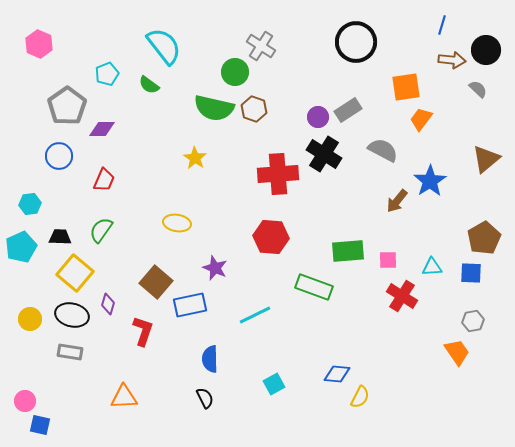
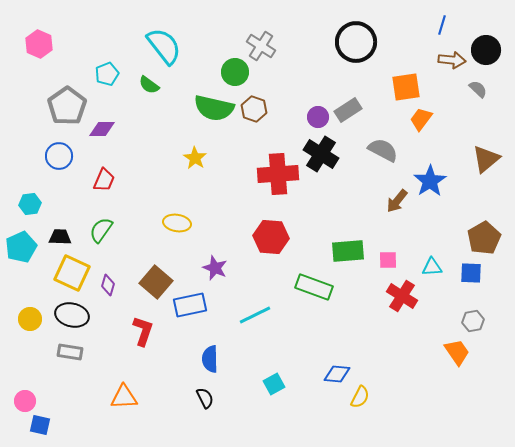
black cross at (324, 154): moved 3 px left
yellow square at (75, 273): moved 3 px left; rotated 15 degrees counterclockwise
purple diamond at (108, 304): moved 19 px up
